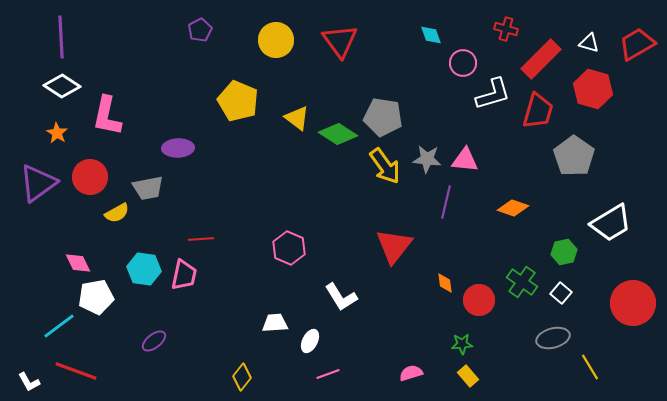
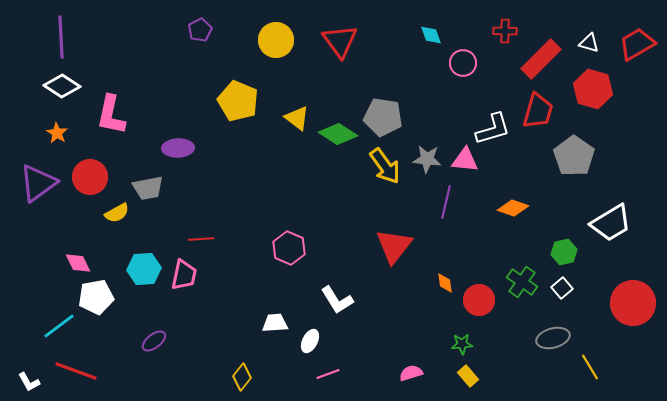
red cross at (506, 29): moved 1 px left, 2 px down; rotated 15 degrees counterclockwise
white L-shape at (493, 94): moved 35 px down
pink L-shape at (107, 116): moved 4 px right, 1 px up
cyan hexagon at (144, 269): rotated 12 degrees counterclockwise
white square at (561, 293): moved 1 px right, 5 px up; rotated 10 degrees clockwise
white L-shape at (341, 297): moved 4 px left, 3 px down
